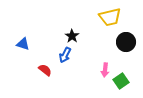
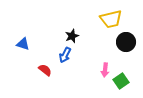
yellow trapezoid: moved 1 px right, 2 px down
black star: rotated 16 degrees clockwise
